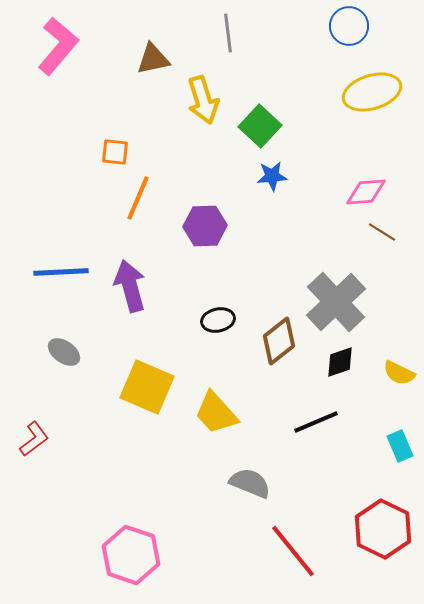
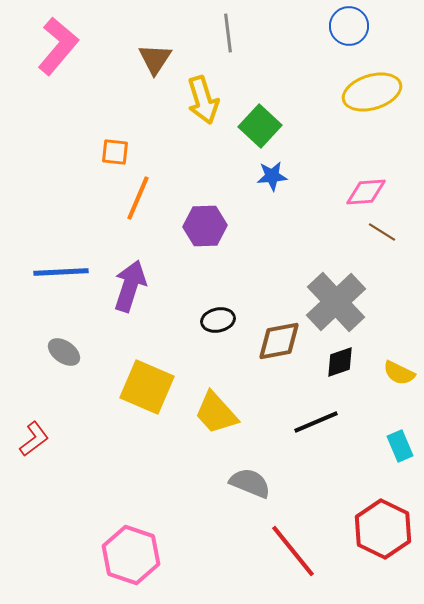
brown triangle: moved 2 px right; rotated 45 degrees counterclockwise
purple arrow: rotated 33 degrees clockwise
brown diamond: rotated 27 degrees clockwise
